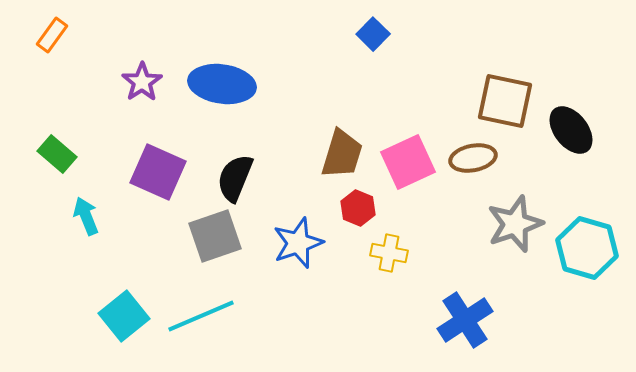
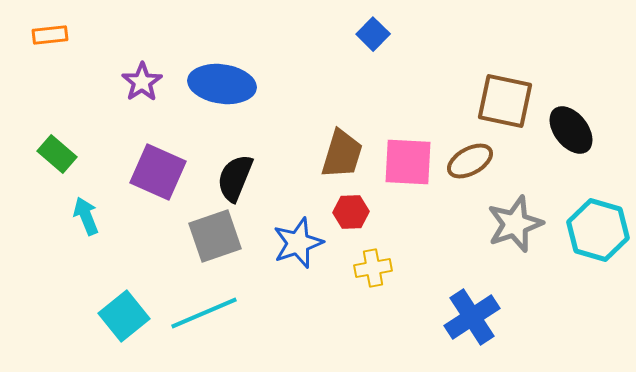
orange rectangle: moved 2 px left; rotated 48 degrees clockwise
brown ellipse: moved 3 px left, 3 px down; rotated 18 degrees counterclockwise
pink square: rotated 28 degrees clockwise
red hexagon: moved 7 px left, 4 px down; rotated 24 degrees counterclockwise
cyan hexagon: moved 11 px right, 18 px up
yellow cross: moved 16 px left, 15 px down; rotated 21 degrees counterclockwise
cyan line: moved 3 px right, 3 px up
blue cross: moved 7 px right, 3 px up
